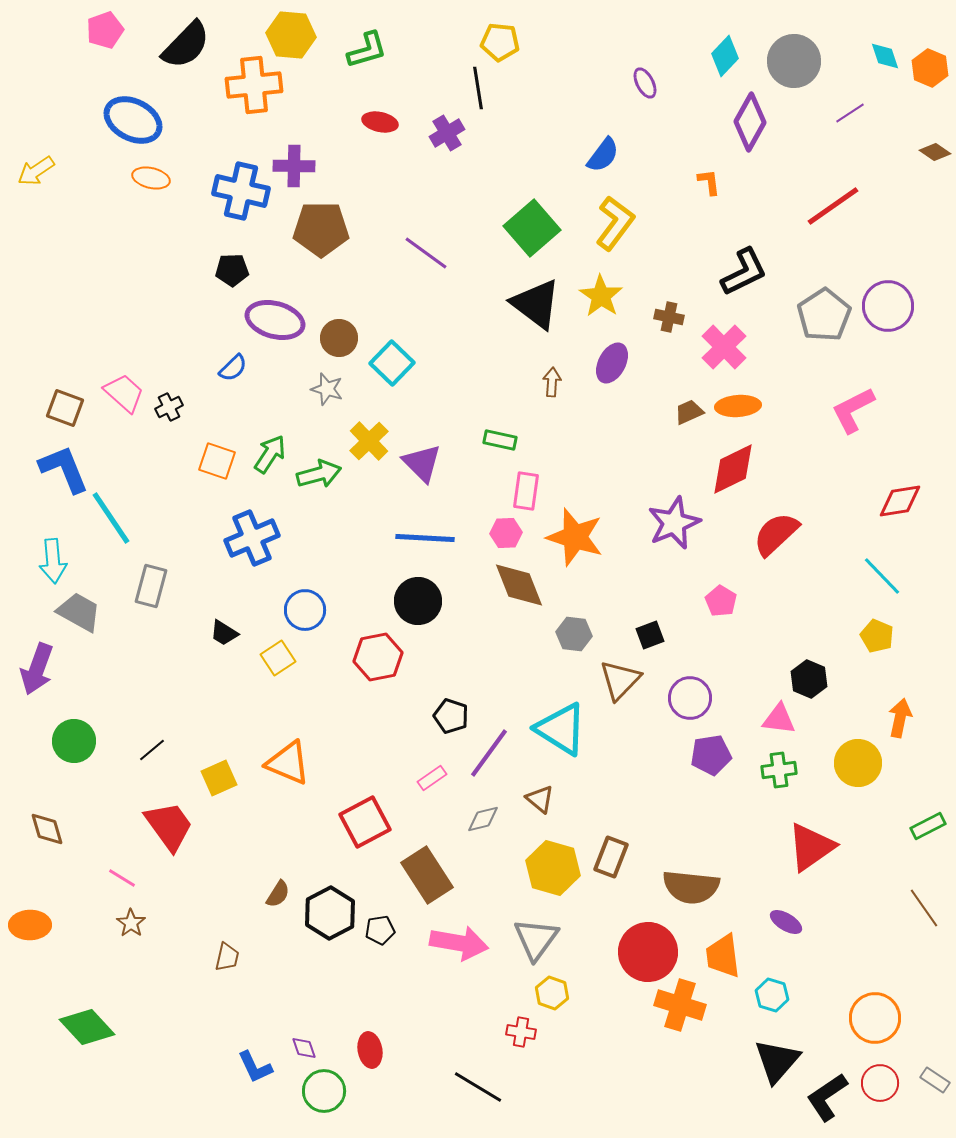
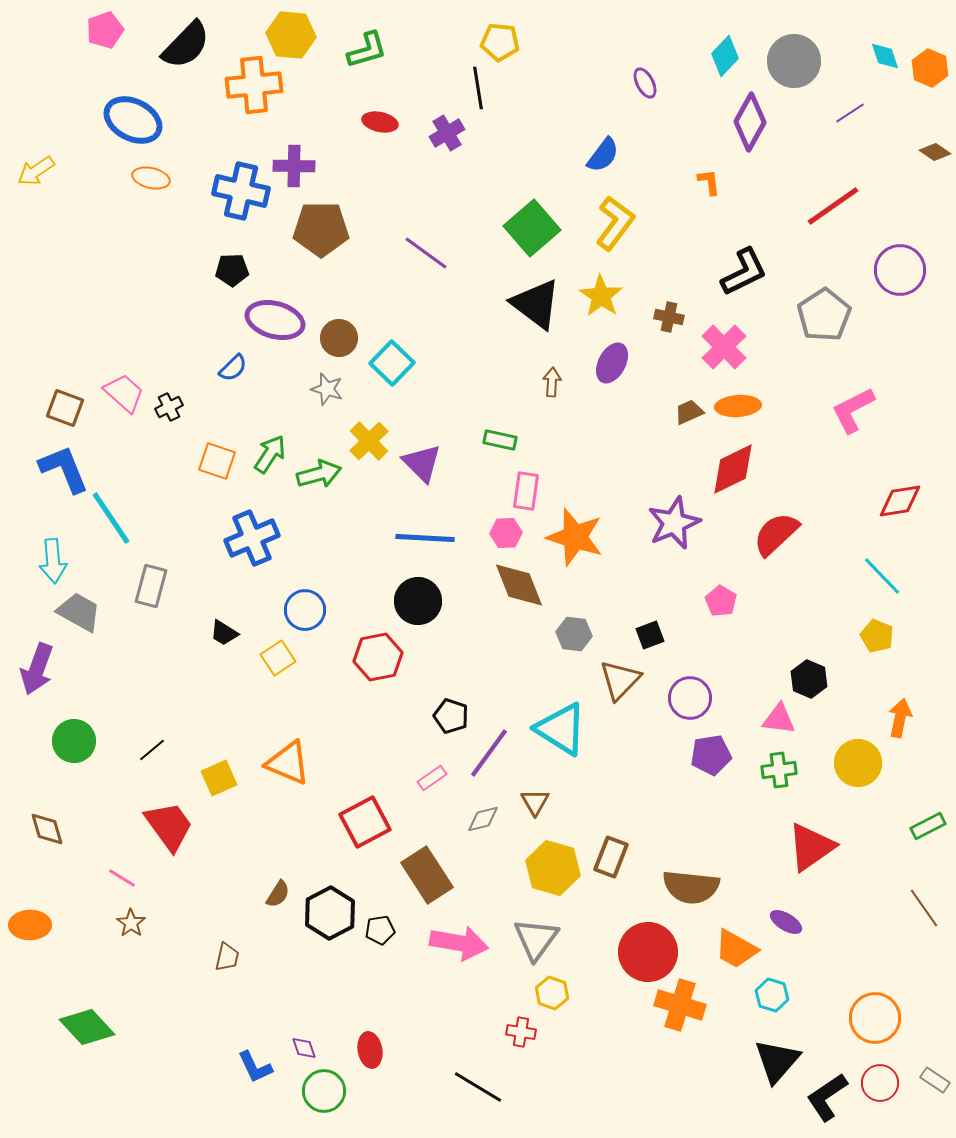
purple circle at (888, 306): moved 12 px right, 36 px up
brown triangle at (540, 799): moved 5 px left, 3 px down; rotated 20 degrees clockwise
orange trapezoid at (723, 956): moved 13 px right, 7 px up; rotated 54 degrees counterclockwise
